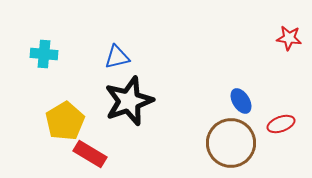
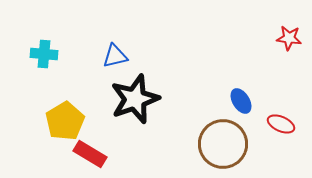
blue triangle: moved 2 px left, 1 px up
black star: moved 6 px right, 2 px up
red ellipse: rotated 44 degrees clockwise
brown circle: moved 8 px left, 1 px down
